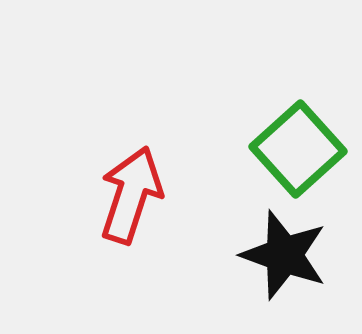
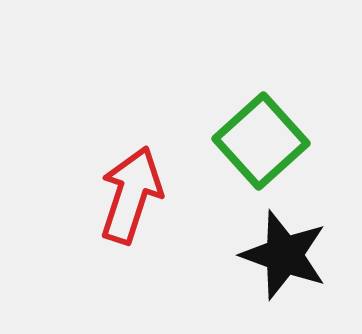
green square: moved 37 px left, 8 px up
